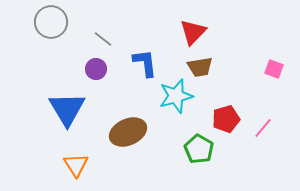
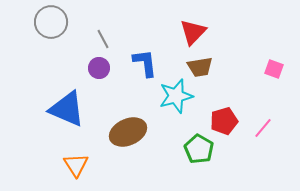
gray line: rotated 24 degrees clockwise
purple circle: moved 3 px right, 1 px up
blue triangle: rotated 36 degrees counterclockwise
red pentagon: moved 2 px left, 2 px down
